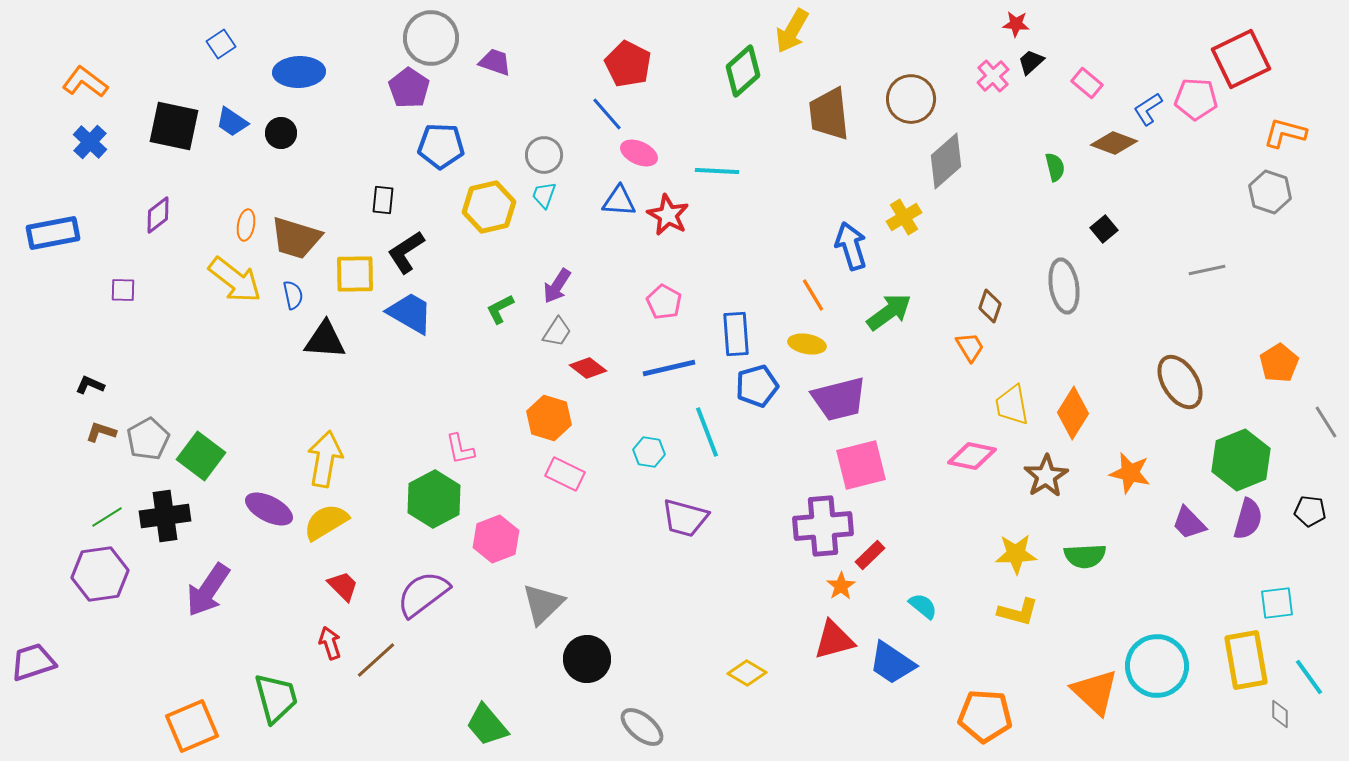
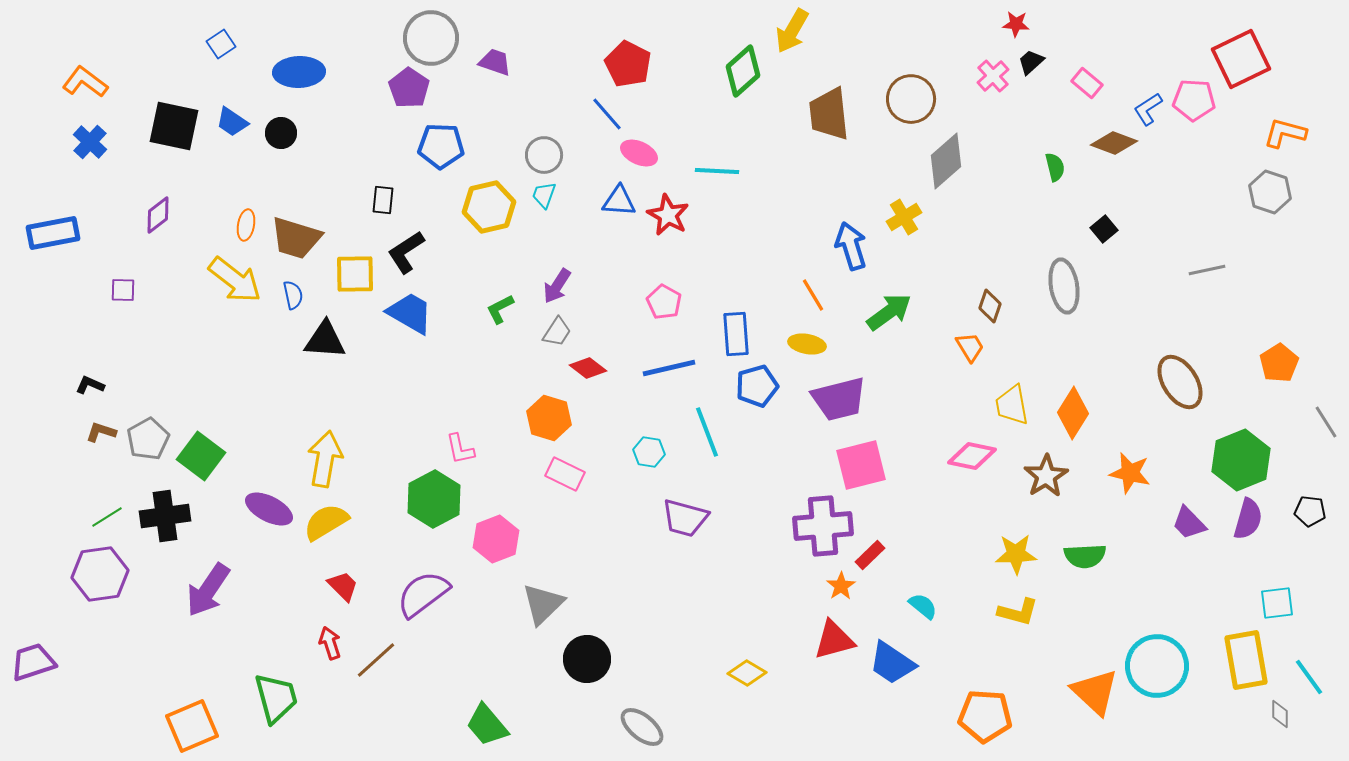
pink pentagon at (1196, 99): moved 2 px left, 1 px down
